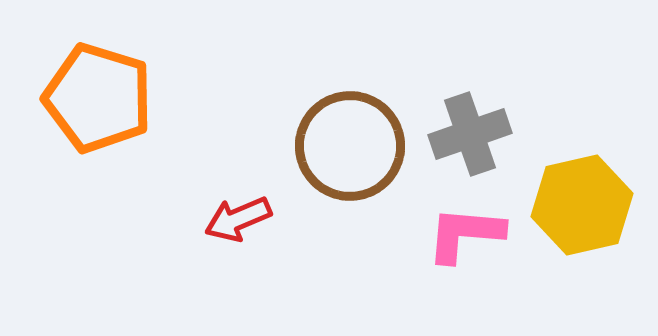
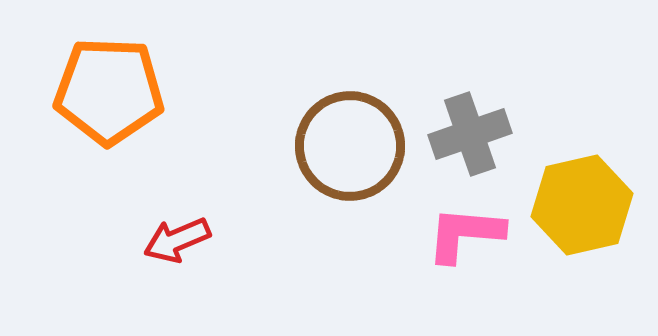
orange pentagon: moved 11 px right, 7 px up; rotated 15 degrees counterclockwise
red arrow: moved 61 px left, 21 px down
